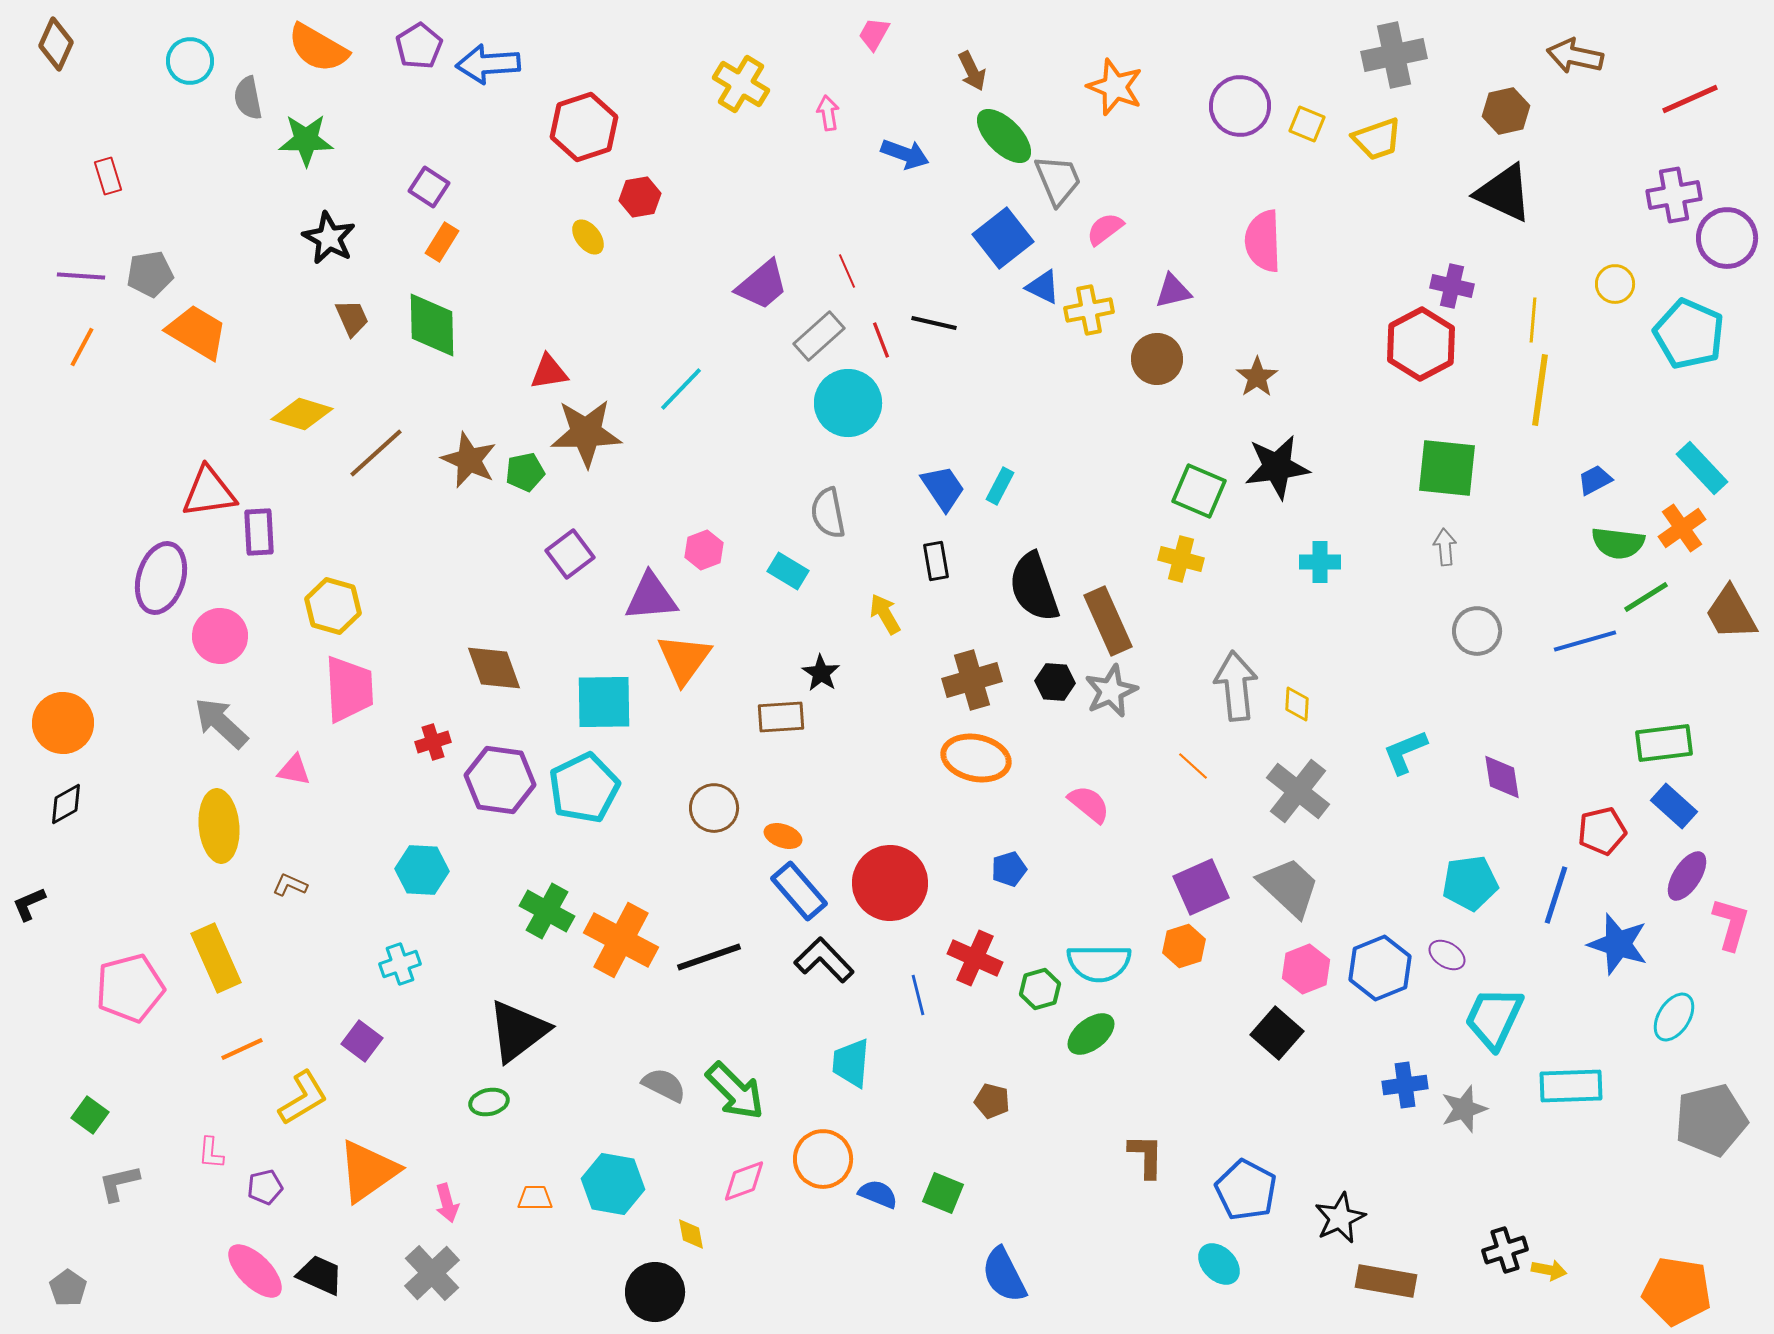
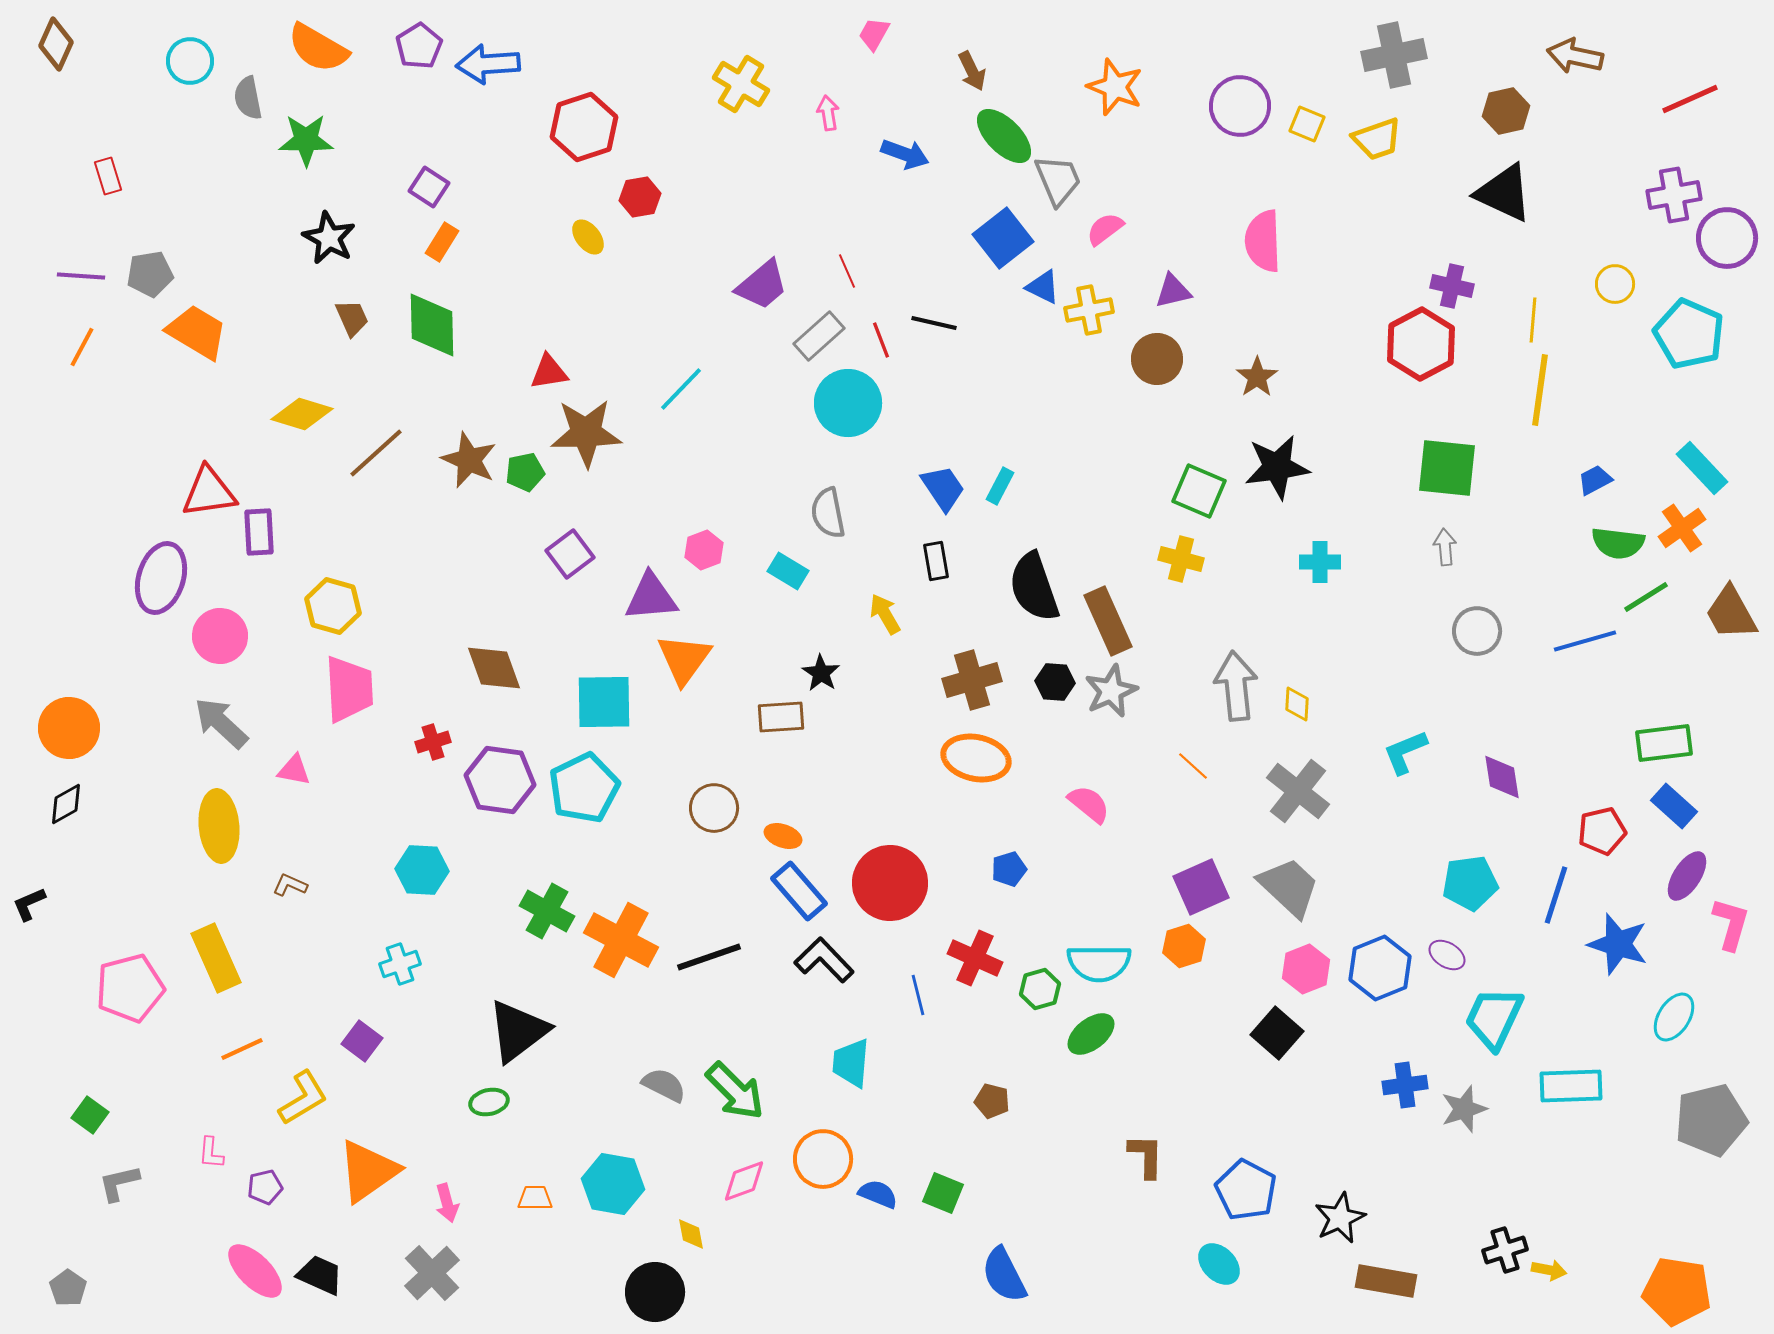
orange circle at (63, 723): moved 6 px right, 5 px down
